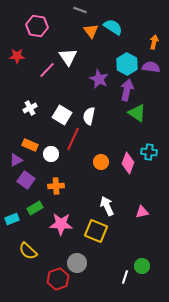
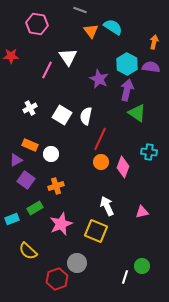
pink hexagon: moved 2 px up
red star: moved 6 px left
pink line: rotated 18 degrees counterclockwise
white semicircle: moved 3 px left
red line: moved 27 px right
pink diamond: moved 5 px left, 4 px down
orange cross: rotated 14 degrees counterclockwise
pink star: rotated 25 degrees counterclockwise
red hexagon: moved 1 px left
